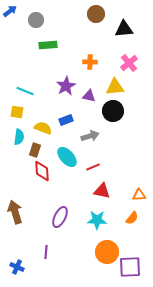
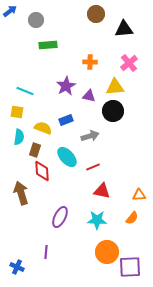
brown arrow: moved 6 px right, 19 px up
